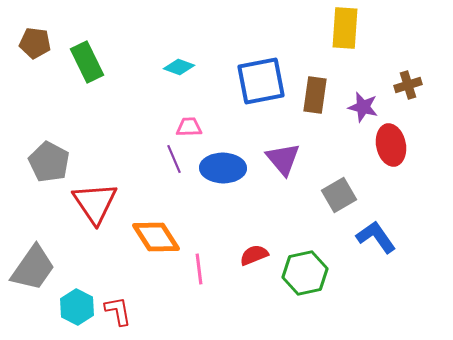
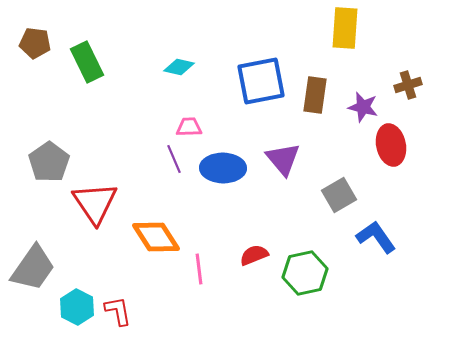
cyan diamond: rotated 8 degrees counterclockwise
gray pentagon: rotated 9 degrees clockwise
